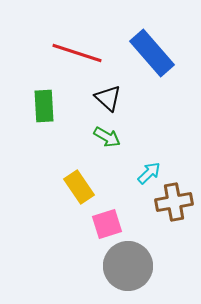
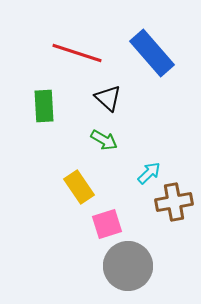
green arrow: moved 3 px left, 3 px down
